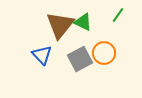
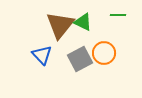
green line: rotated 56 degrees clockwise
